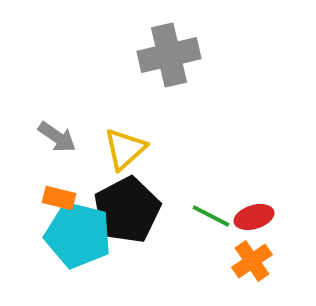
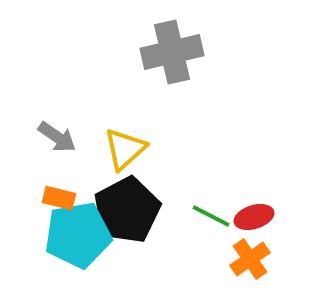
gray cross: moved 3 px right, 3 px up
cyan pentagon: rotated 24 degrees counterclockwise
orange cross: moved 2 px left, 2 px up
